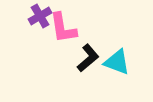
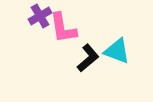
cyan triangle: moved 11 px up
